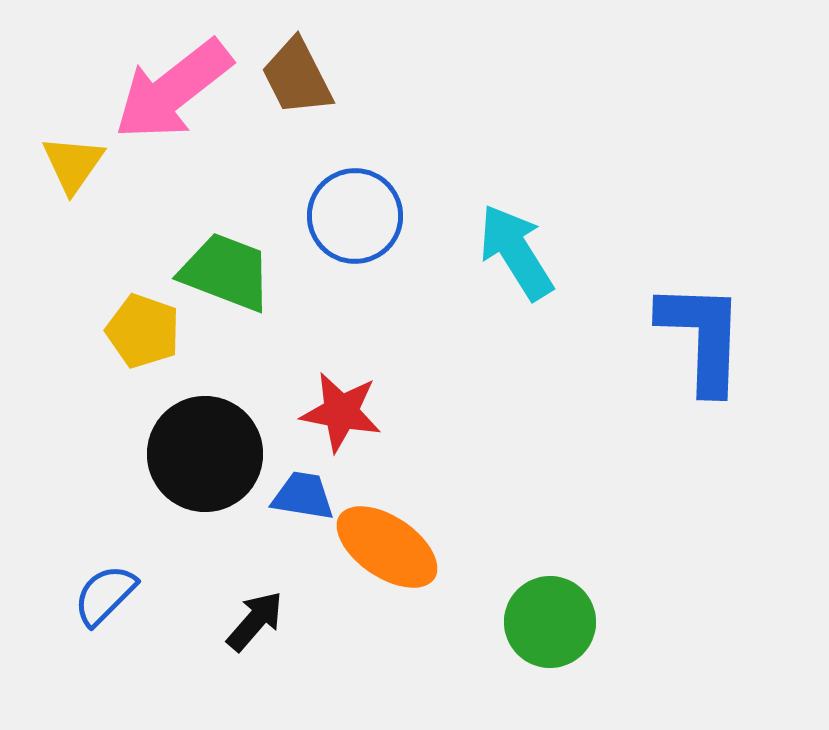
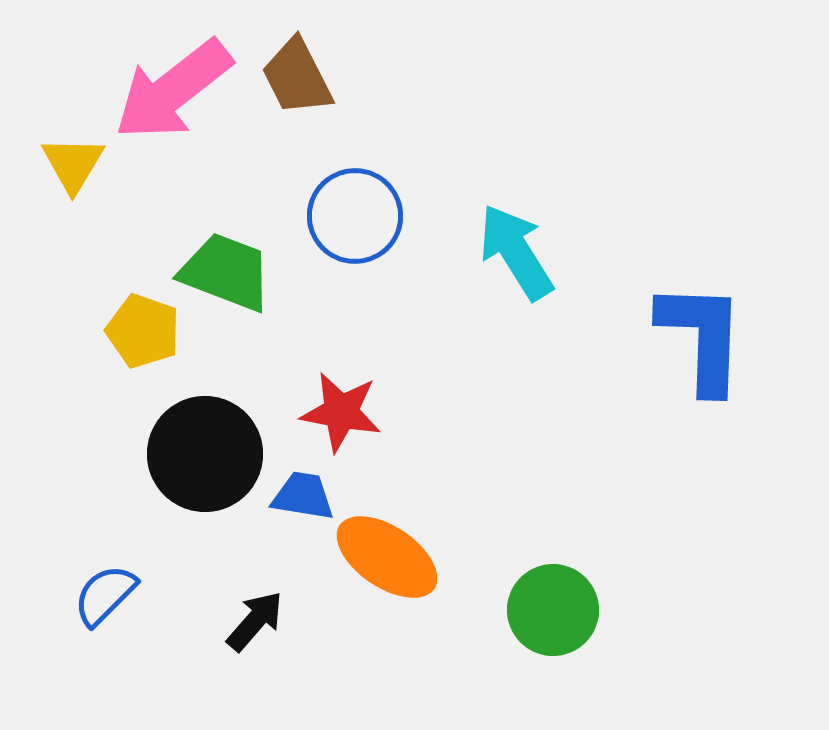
yellow triangle: rotated 4 degrees counterclockwise
orange ellipse: moved 10 px down
green circle: moved 3 px right, 12 px up
